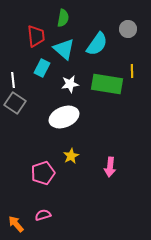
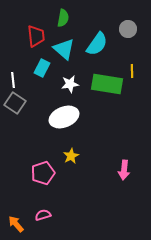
pink arrow: moved 14 px right, 3 px down
